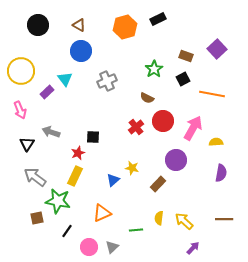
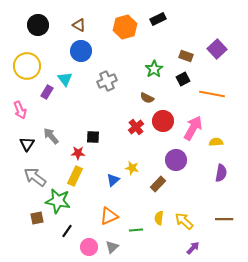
yellow circle at (21, 71): moved 6 px right, 5 px up
purple rectangle at (47, 92): rotated 16 degrees counterclockwise
gray arrow at (51, 132): moved 4 px down; rotated 30 degrees clockwise
red star at (78, 153): rotated 24 degrees clockwise
orange triangle at (102, 213): moved 7 px right, 3 px down
